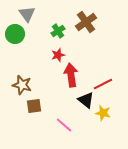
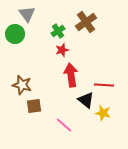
red star: moved 4 px right, 5 px up
red line: moved 1 px right, 1 px down; rotated 30 degrees clockwise
